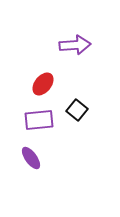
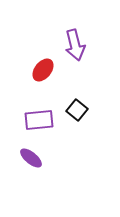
purple arrow: rotated 80 degrees clockwise
red ellipse: moved 14 px up
purple ellipse: rotated 15 degrees counterclockwise
